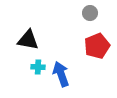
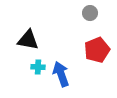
red pentagon: moved 4 px down
